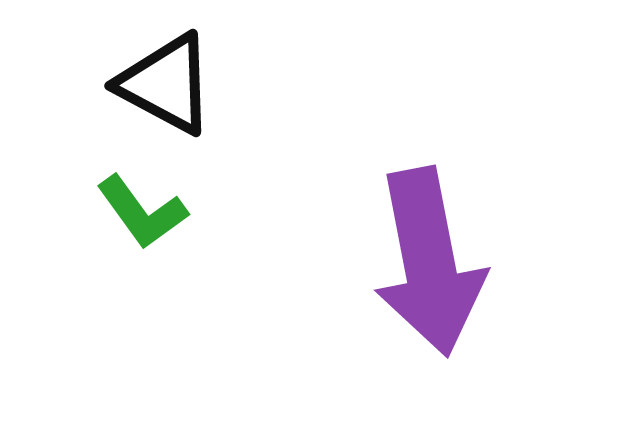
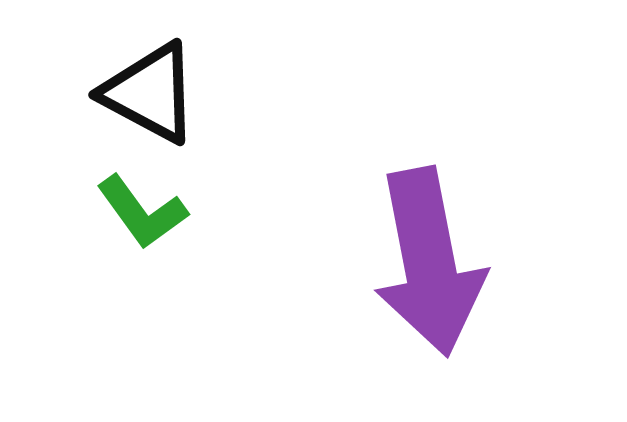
black triangle: moved 16 px left, 9 px down
